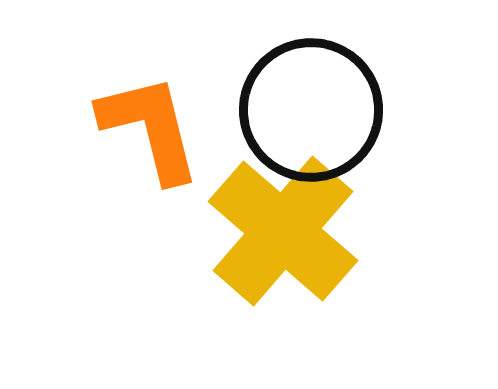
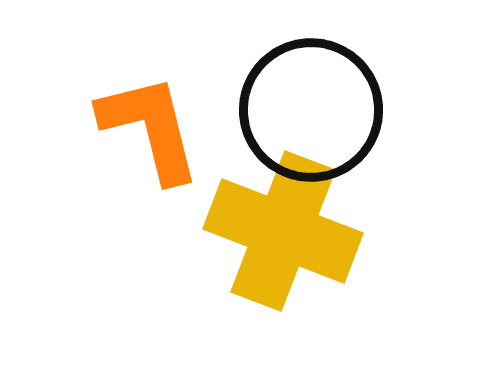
yellow cross: rotated 20 degrees counterclockwise
